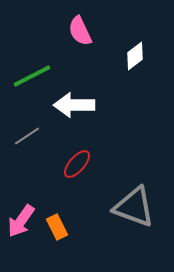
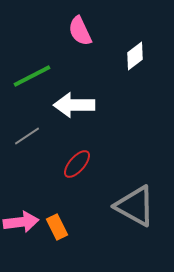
gray triangle: moved 1 px right, 1 px up; rotated 9 degrees clockwise
pink arrow: moved 1 px down; rotated 132 degrees counterclockwise
